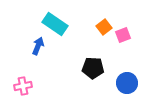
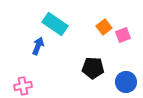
blue circle: moved 1 px left, 1 px up
